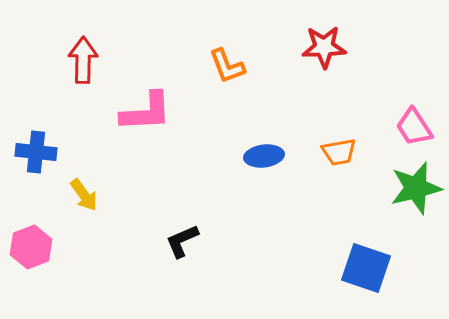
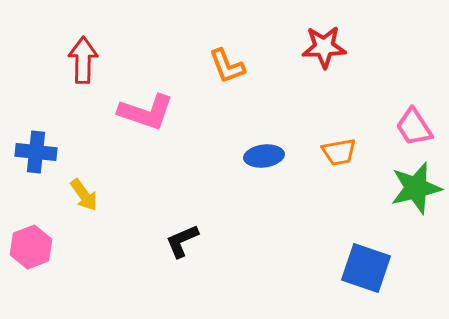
pink L-shape: rotated 22 degrees clockwise
